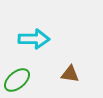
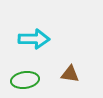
green ellipse: moved 8 px right; rotated 32 degrees clockwise
